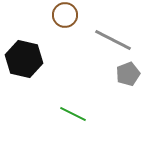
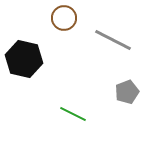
brown circle: moved 1 px left, 3 px down
gray pentagon: moved 1 px left, 18 px down
